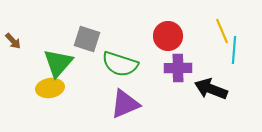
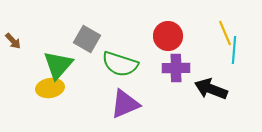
yellow line: moved 3 px right, 2 px down
gray square: rotated 12 degrees clockwise
green triangle: moved 2 px down
purple cross: moved 2 px left
